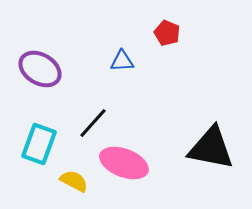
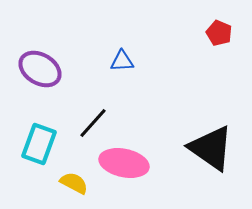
red pentagon: moved 52 px right
black triangle: rotated 24 degrees clockwise
pink ellipse: rotated 9 degrees counterclockwise
yellow semicircle: moved 2 px down
